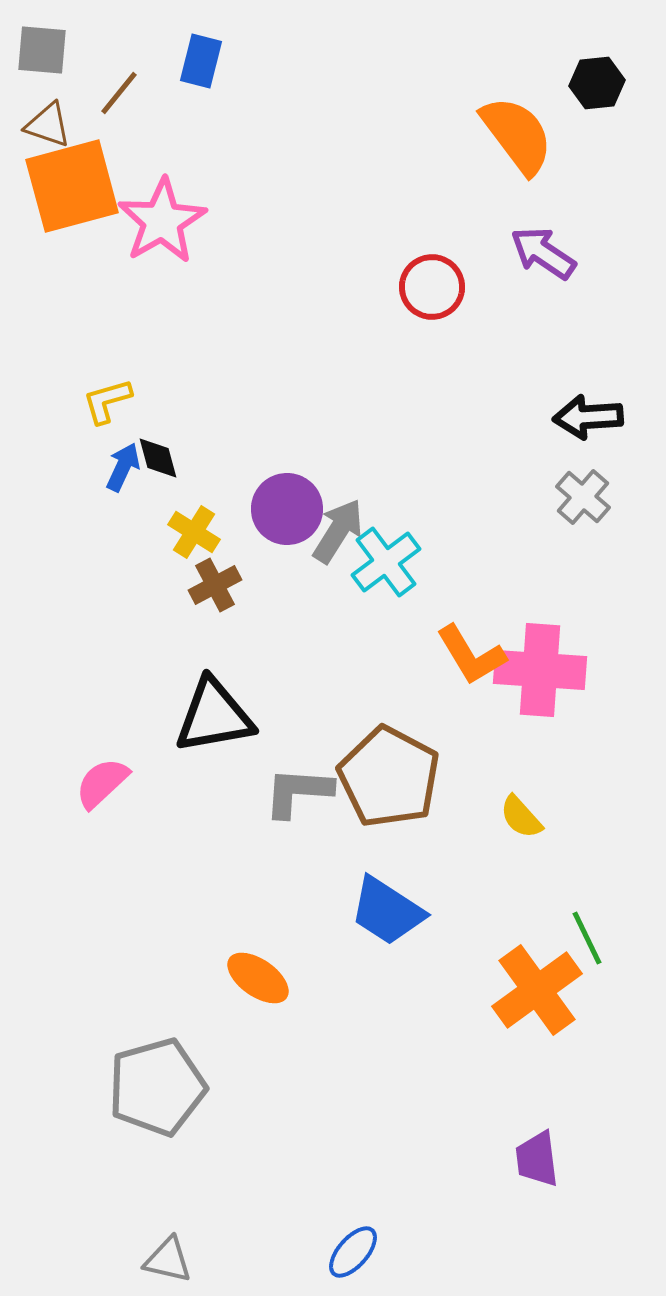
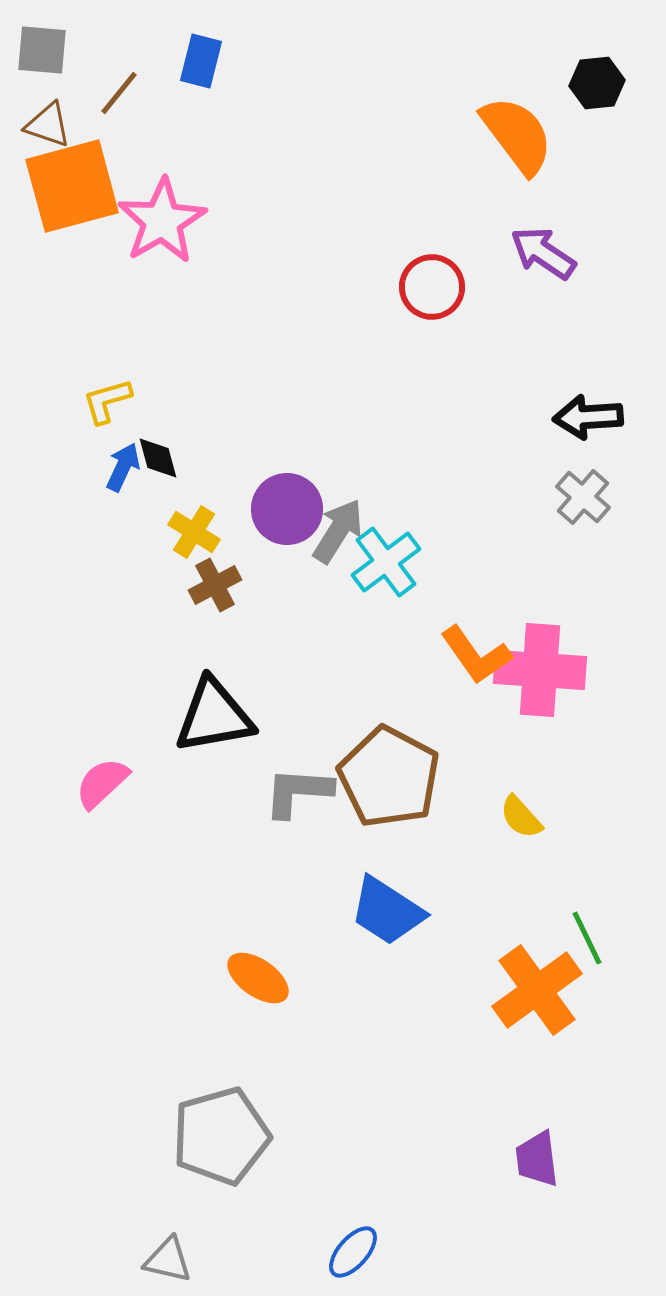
orange L-shape: moved 5 px right; rotated 4 degrees counterclockwise
gray pentagon: moved 64 px right, 49 px down
